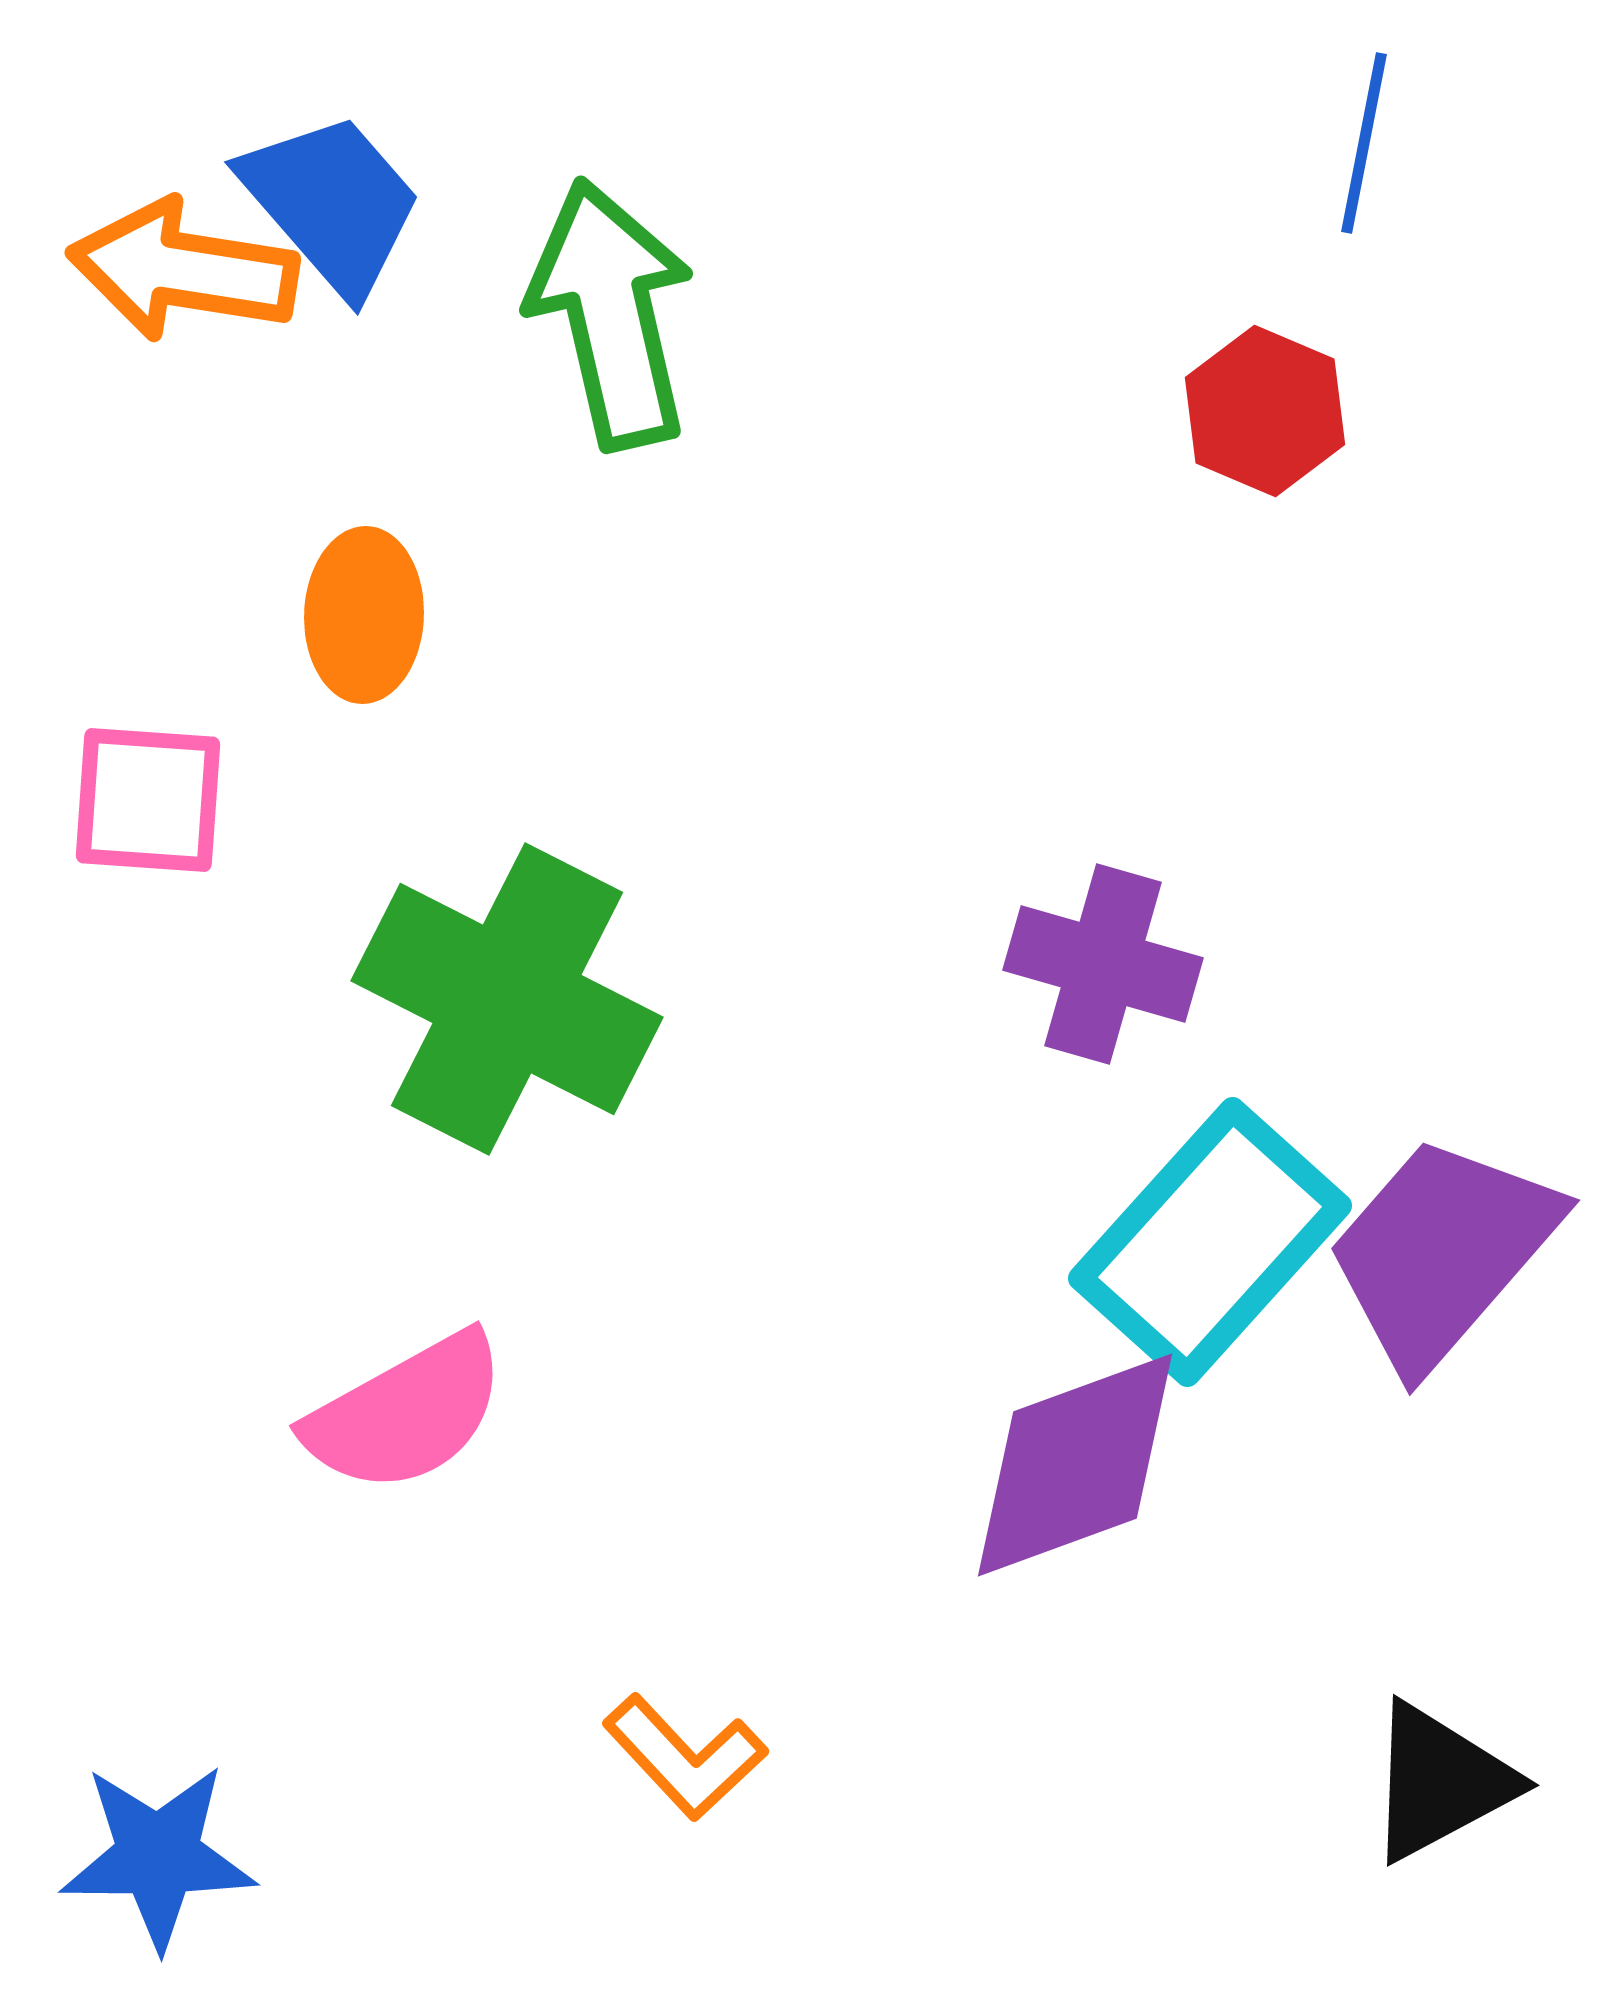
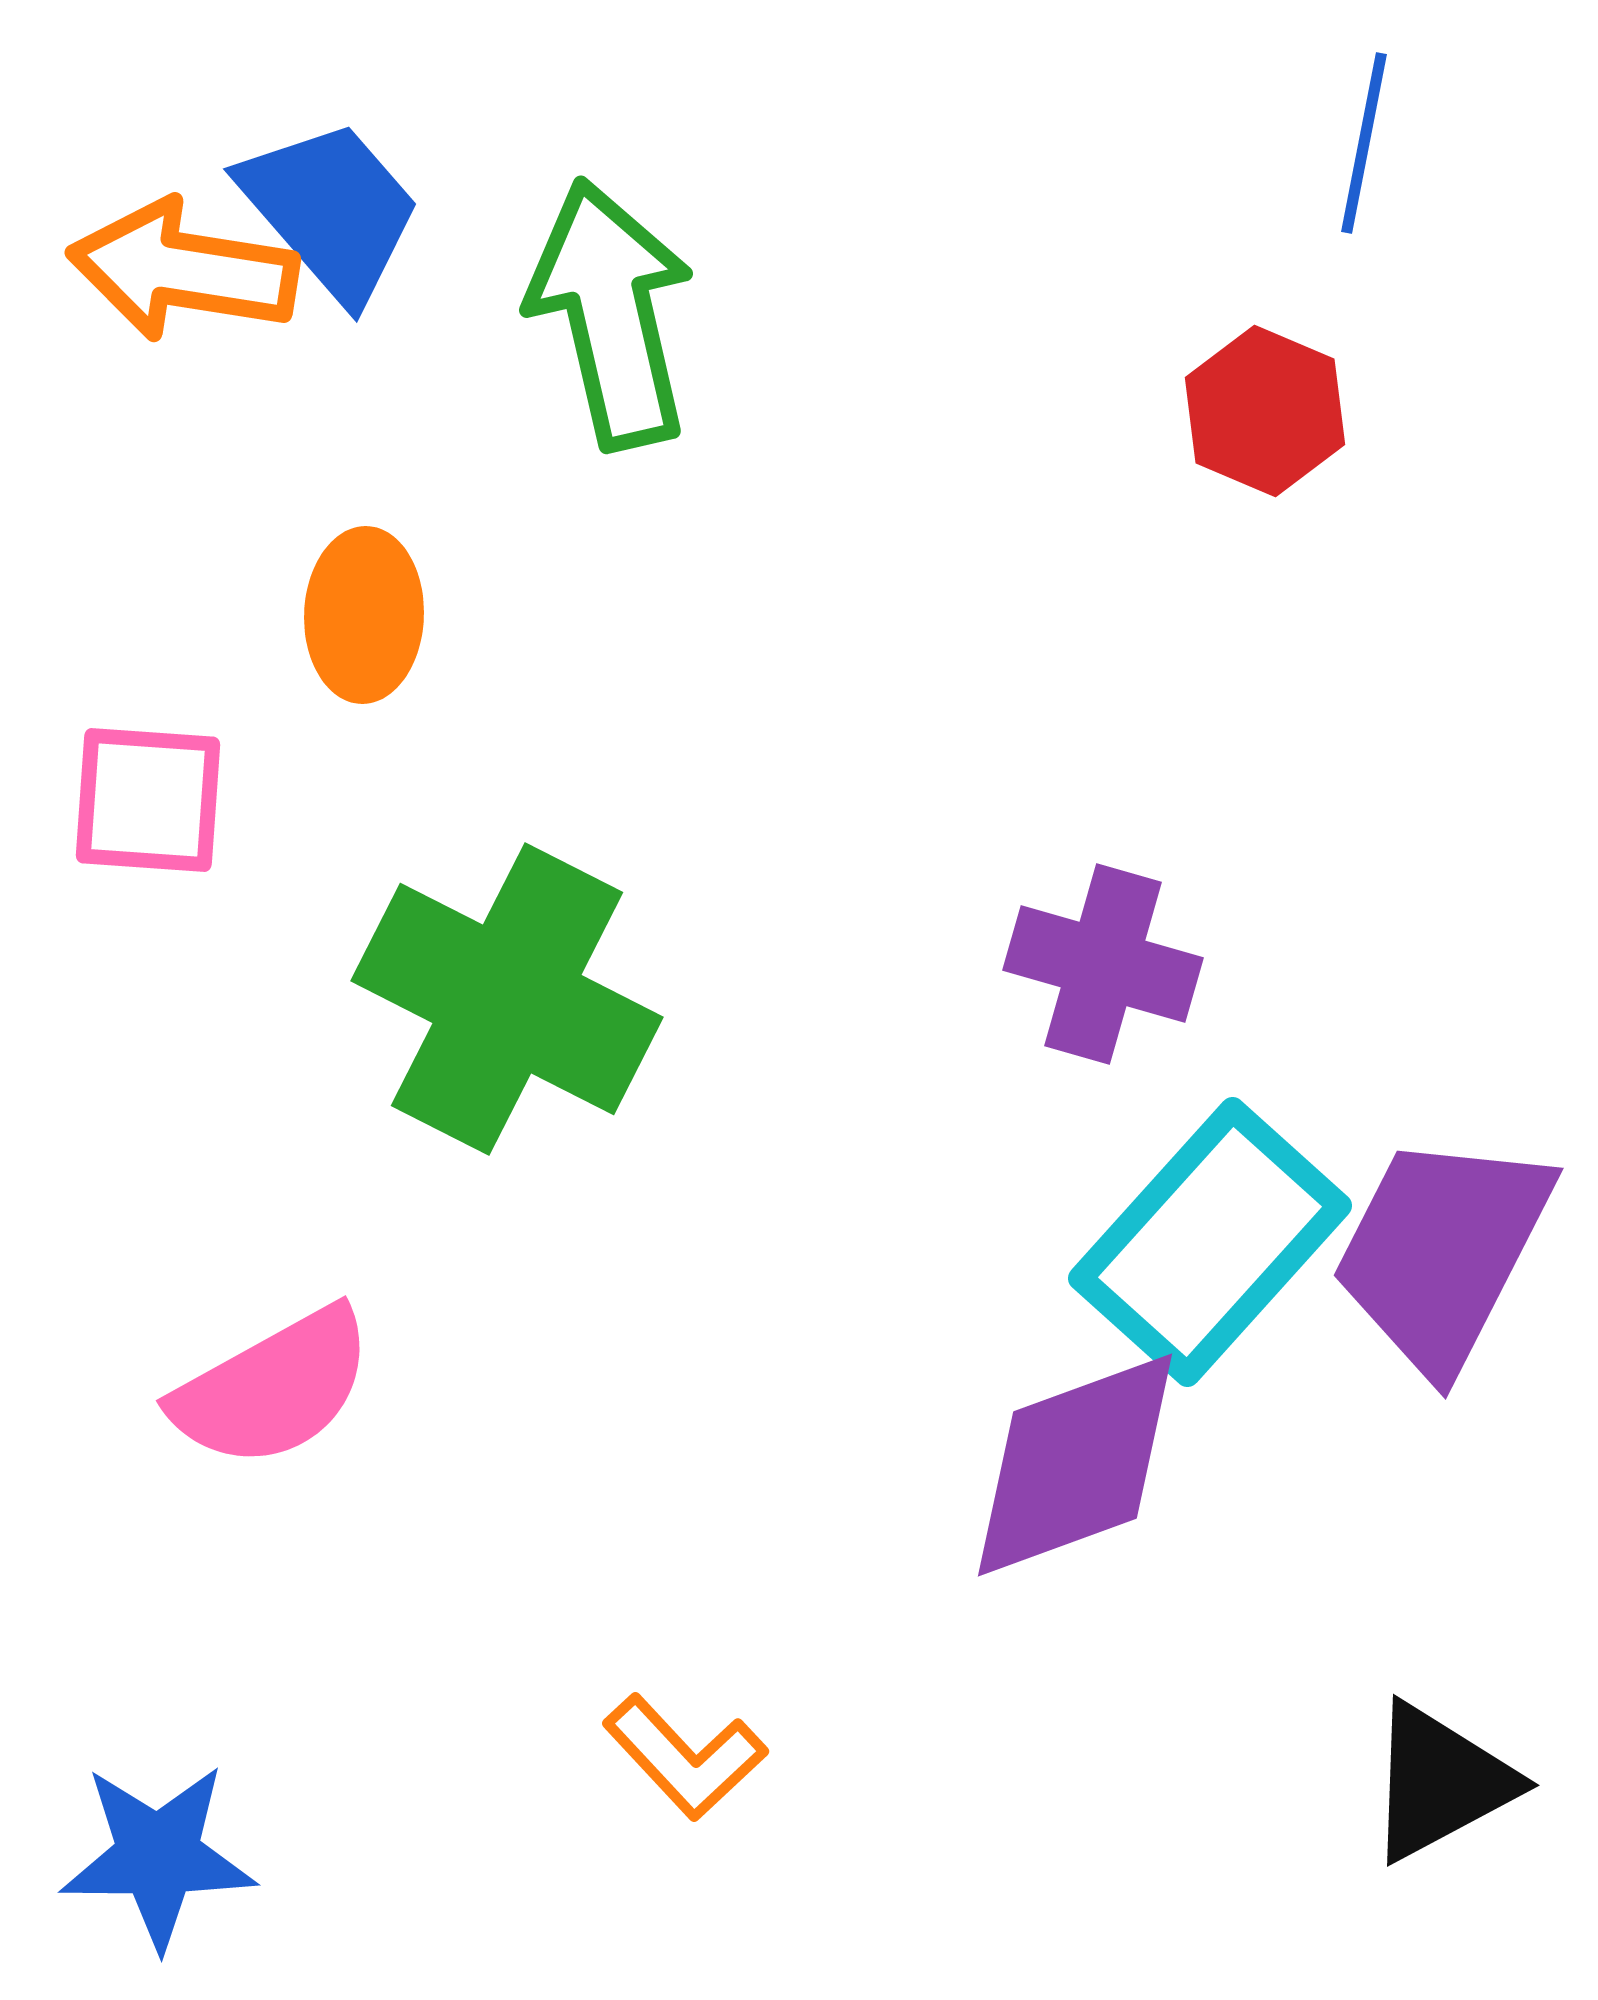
blue trapezoid: moved 1 px left, 7 px down
purple trapezoid: rotated 14 degrees counterclockwise
pink semicircle: moved 133 px left, 25 px up
